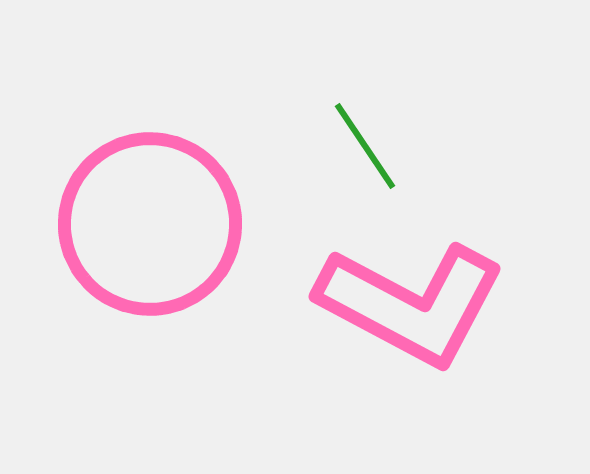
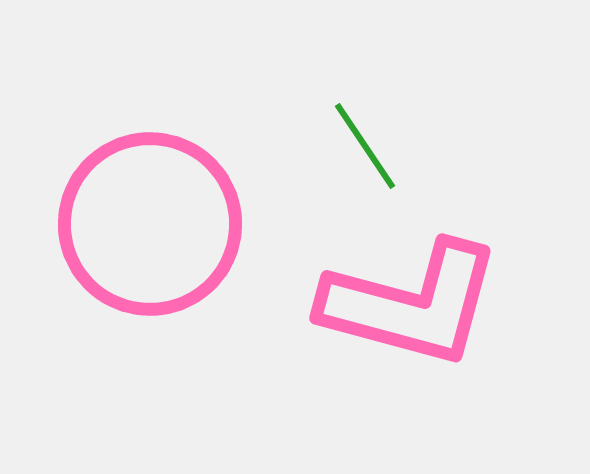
pink L-shape: rotated 13 degrees counterclockwise
